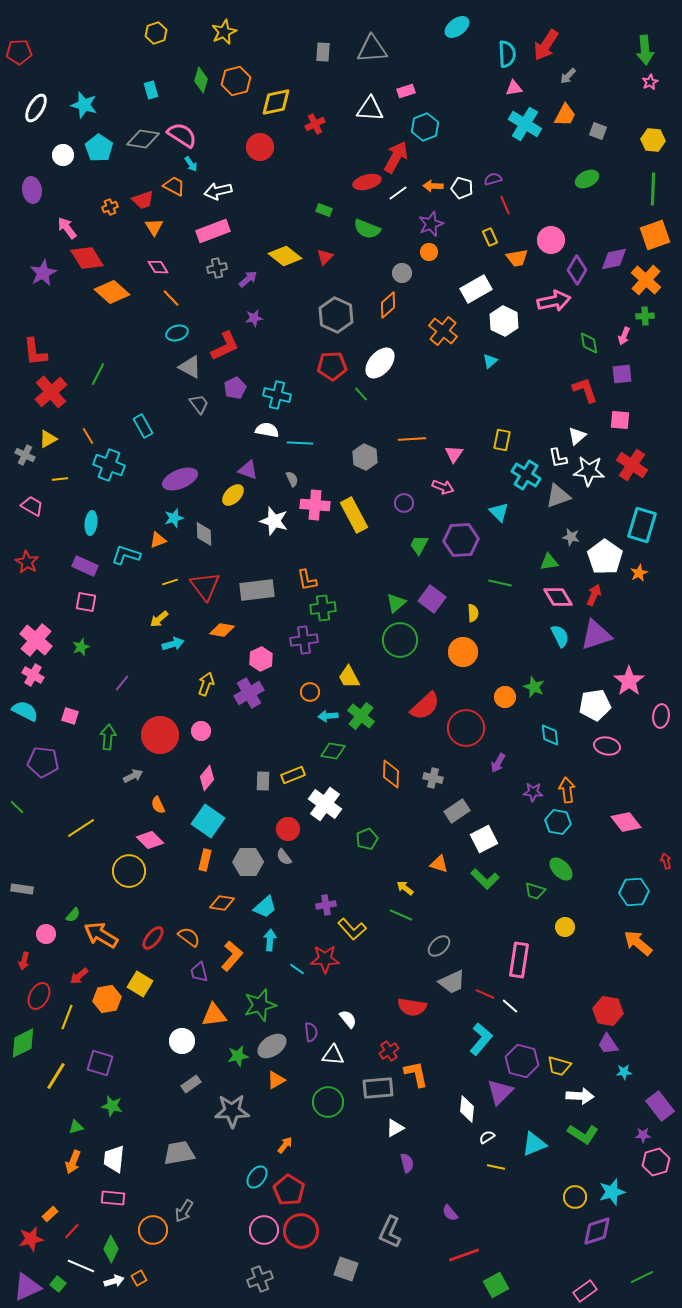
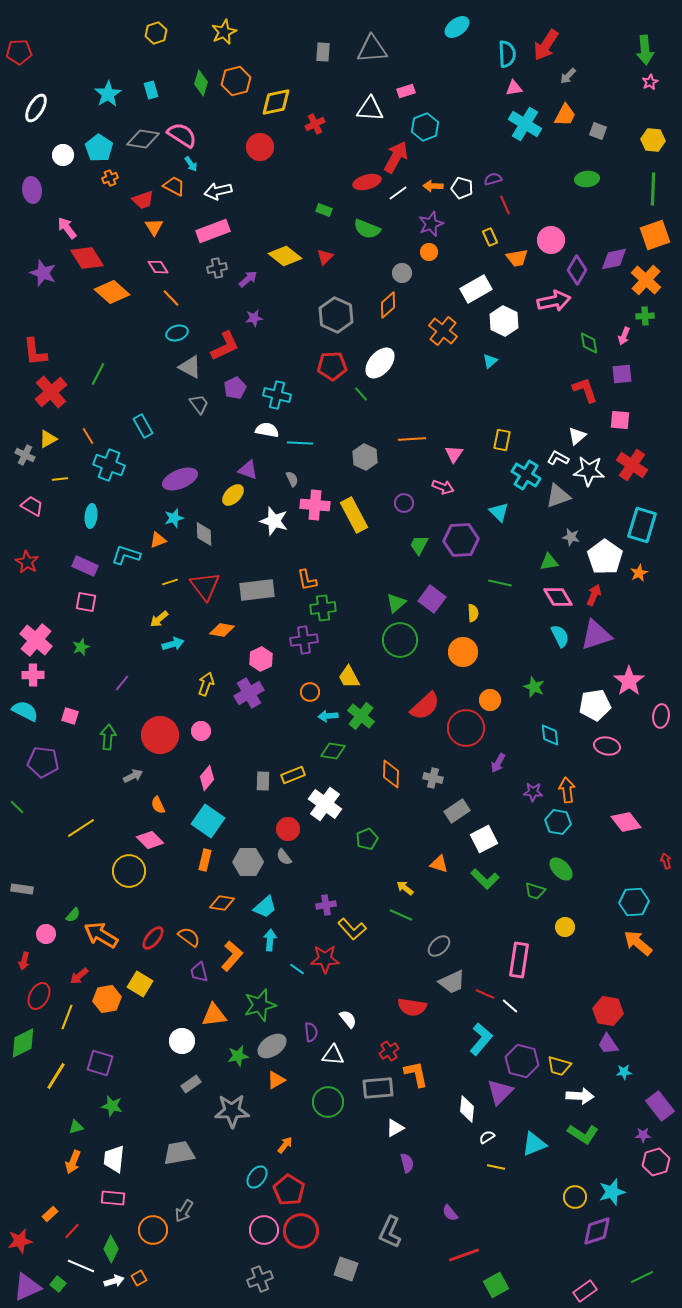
green diamond at (201, 80): moved 3 px down
cyan star at (84, 105): moved 24 px right, 11 px up; rotated 24 degrees clockwise
green ellipse at (587, 179): rotated 20 degrees clockwise
orange cross at (110, 207): moved 29 px up
purple star at (43, 273): rotated 24 degrees counterclockwise
white L-shape at (558, 458): rotated 130 degrees clockwise
cyan ellipse at (91, 523): moved 7 px up
pink cross at (33, 675): rotated 30 degrees counterclockwise
orange circle at (505, 697): moved 15 px left, 3 px down
cyan hexagon at (634, 892): moved 10 px down
red star at (31, 1239): moved 11 px left, 2 px down
